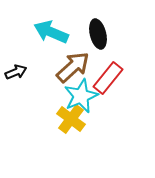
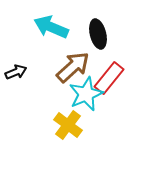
cyan arrow: moved 5 px up
red rectangle: moved 1 px right
cyan star: moved 5 px right, 2 px up
yellow cross: moved 3 px left, 6 px down
